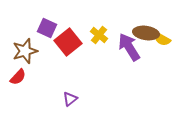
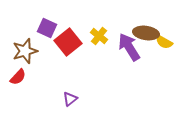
yellow cross: moved 1 px down
yellow semicircle: moved 2 px right, 3 px down
